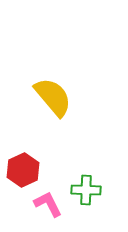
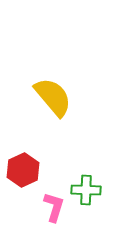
pink L-shape: moved 6 px right, 3 px down; rotated 44 degrees clockwise
